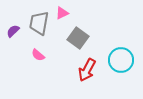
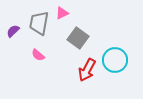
cyan circle: moved 6 px left
